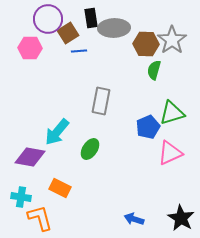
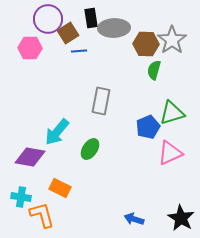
orange L-shape: moved 2 px right, 3 px up
